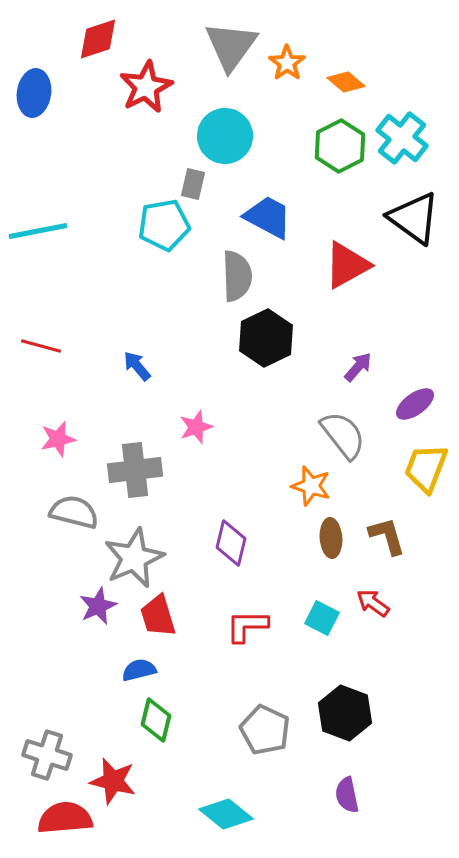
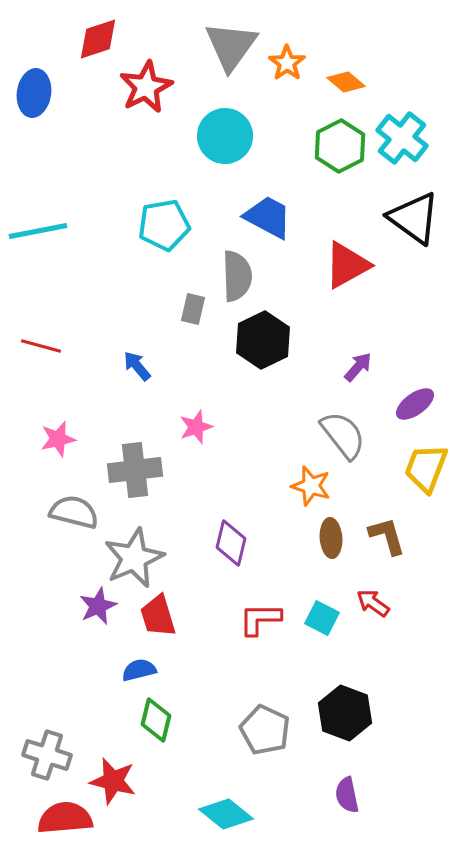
gray rectangle at (193, 184): moved 125 px down
black hexagon at (266, 338): moved 3 px left, 2 px down
red L-shape at (247, 626): moved 13 px right, 7 px up
